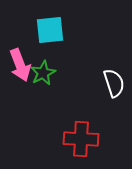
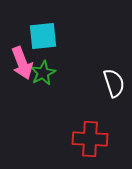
cyan square: moved 7 px left, 6 px down
pink arrow: moved 2 px right, 2 px up
red cross: moved 9 px right
